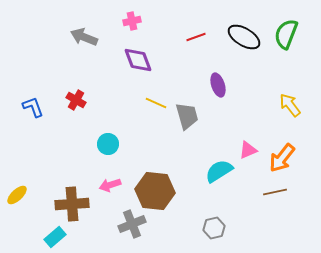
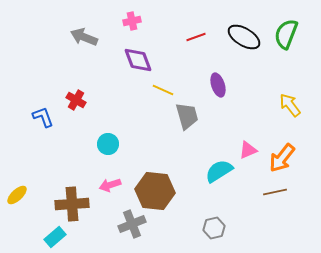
yellow line: moved 7 px right, 13 px up
blue L-shape: moved 10 px right, 10 px down
